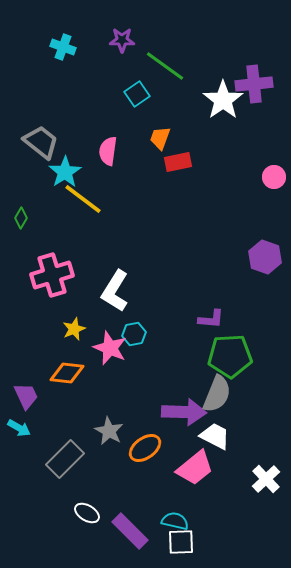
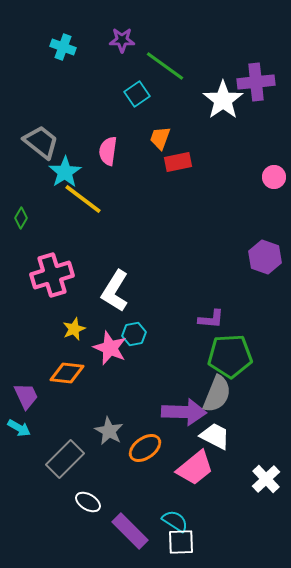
purple cross: moved 2 px right, 2 px up
white ellipse: moved 1 px right, 11 px up
cyan semicircle: rotated 20 degrees clockwise
